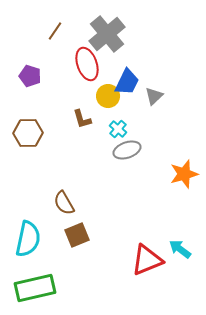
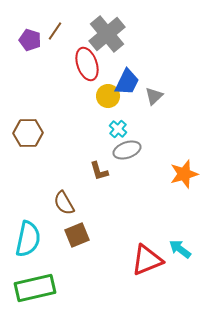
purple pentagon: moved 36 px up
brown L-shape: moved 17 px right, 52 px down
